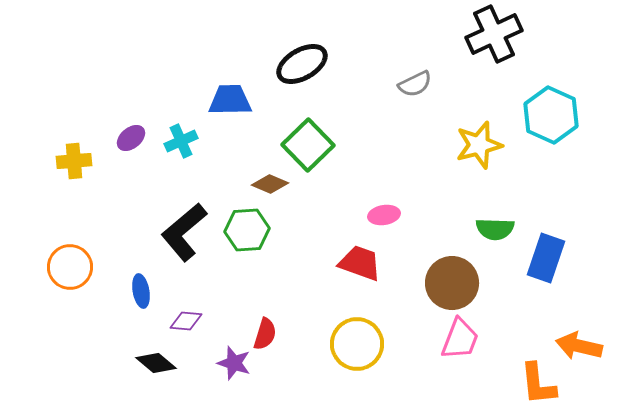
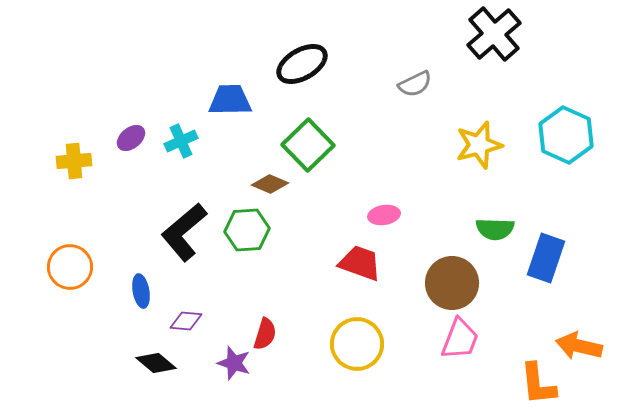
black cross: rotated 16 degrees counterclockwise
cyan hexagon: moved 15 px right, 20 px down
